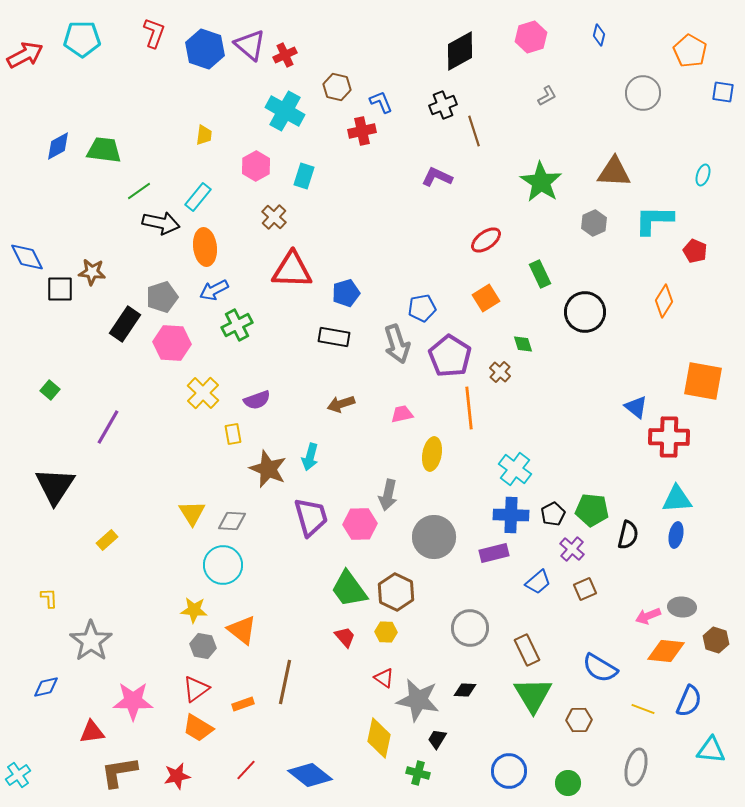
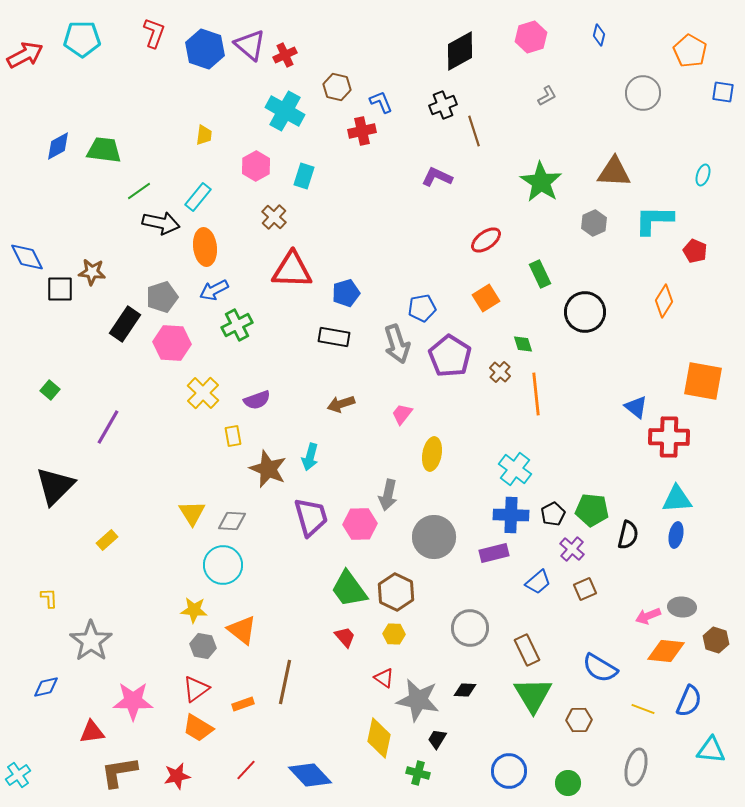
orange line at (469, 408): moved 67 px right, 14 px up
pink trapezoid at (402, 414): rotated 40 degrees counterclockwise
yellow rectangle at (233, 434): moved 2 px down
black triangle at (55, 486): rotated 12 degrees clockwise
yellow hexagon at (386, 632): moved 8 px right, 2 px down
blue diamond at (310, 775): rotated 9 degrees clockwise
